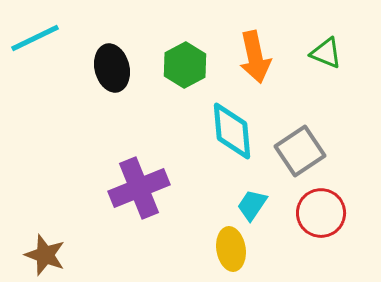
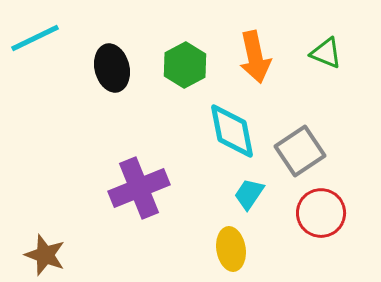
cyan diamond: rotated 6 degrees counterclockwise
cyan trapezoid: moved 3 px left, 11 px up
